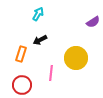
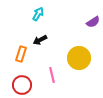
yellow circle: moved 3 px right
pink line: moved 1 px right, 2 px down; rotated 21 degrees counterclockwise
